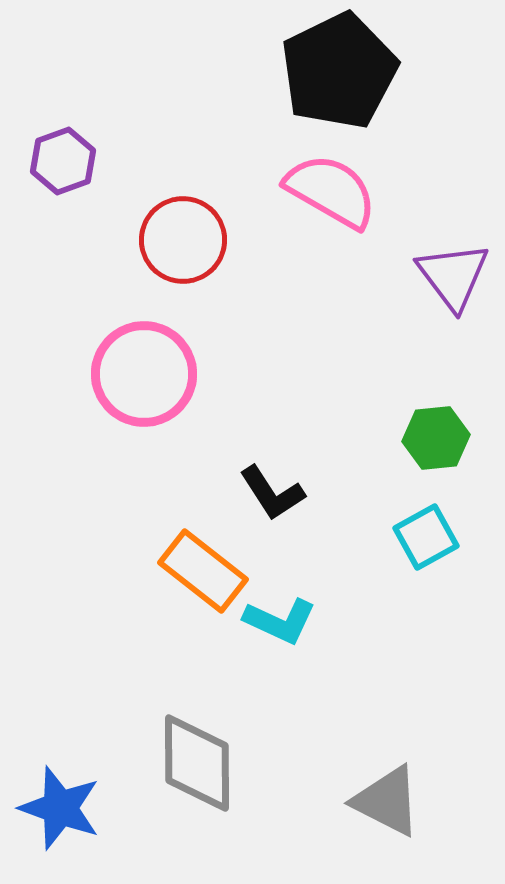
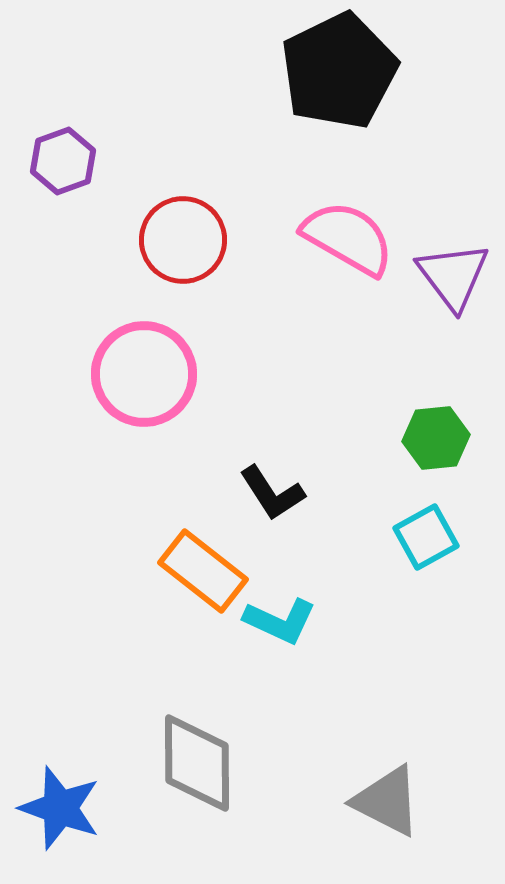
pink semicircle: moved 17 px right, 47 px down
